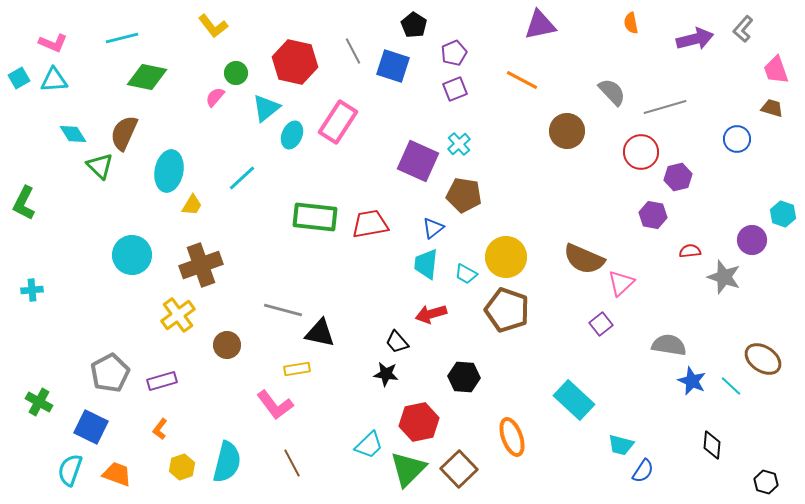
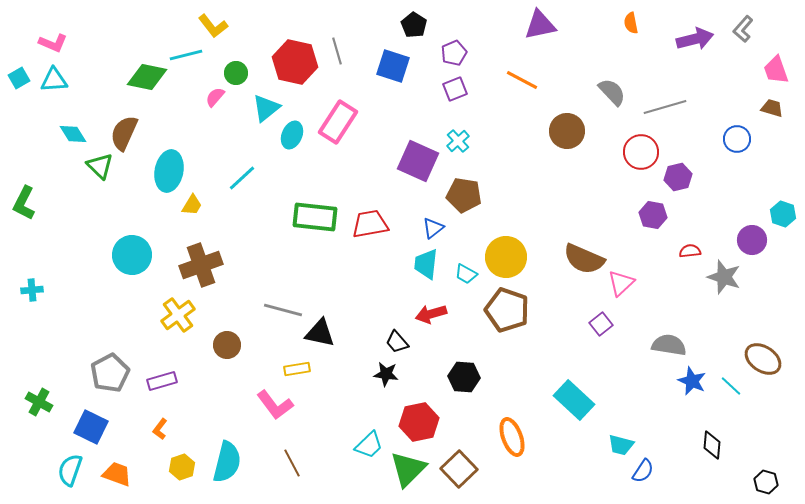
cyan line at (122, 38): moved 64 px right, 17 px down
gray line at (353, 51): moved 16 px left; rotated 12 degrees clockwise
cyan cross at (459, 144): moved 1 px left, 3 px up
